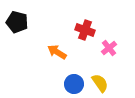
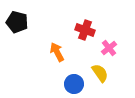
orange arrow: rotated 30 degrees clockwise
yellow semicircle: moved 10 px up
